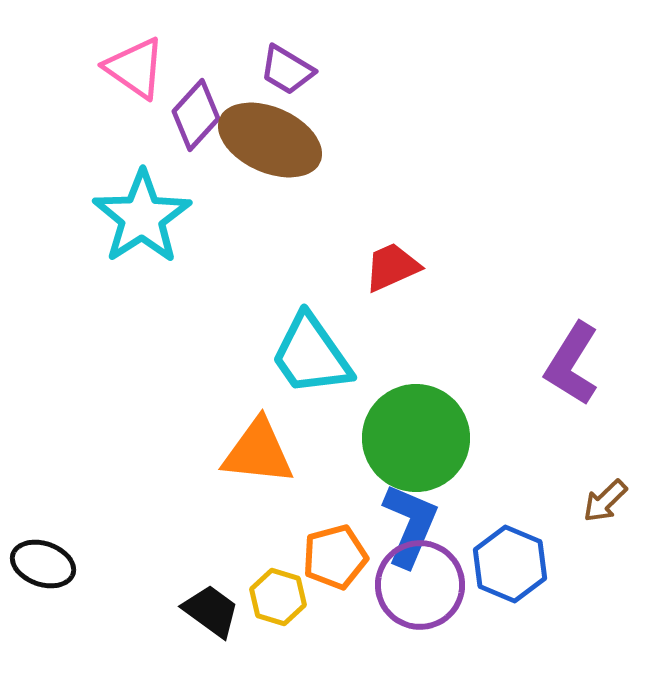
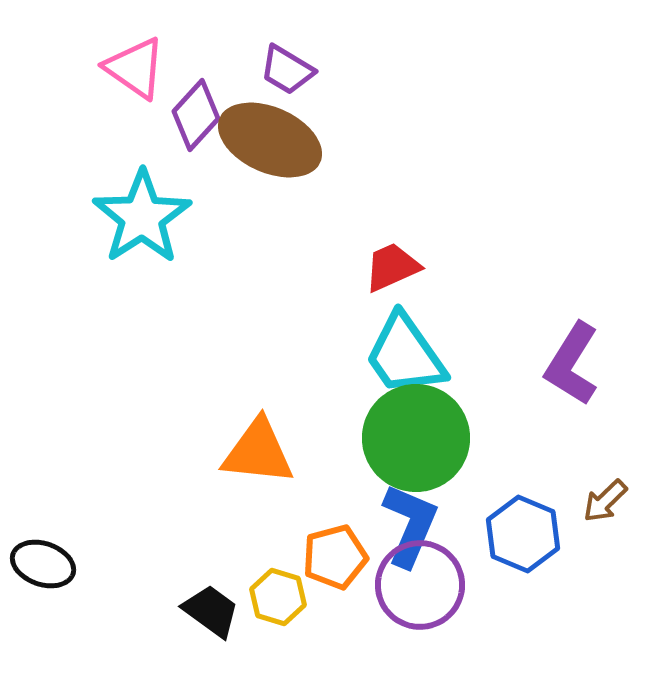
cyan trapezoid: moved 94 px right
blue hexagon: moved 13 px right, 30 px up
